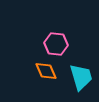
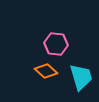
orange diamond: rotated 25 degrees counterclockwise
